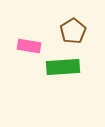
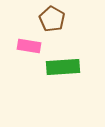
brown pentagon: moved 21 px left, 12 px up; rotated 10 degrees counterclockwise
